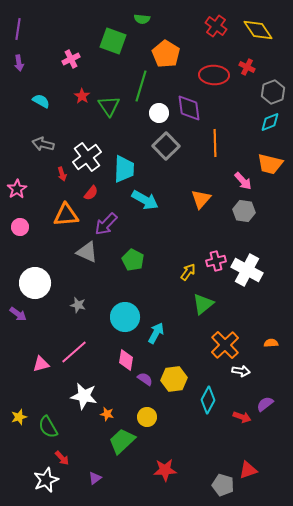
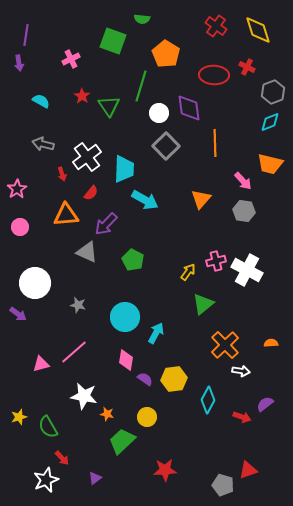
purple line at (18, 29): moved 8 px right, 6 px down
yellow diamond at (258, 30): rotated 16 degrees clockwise
